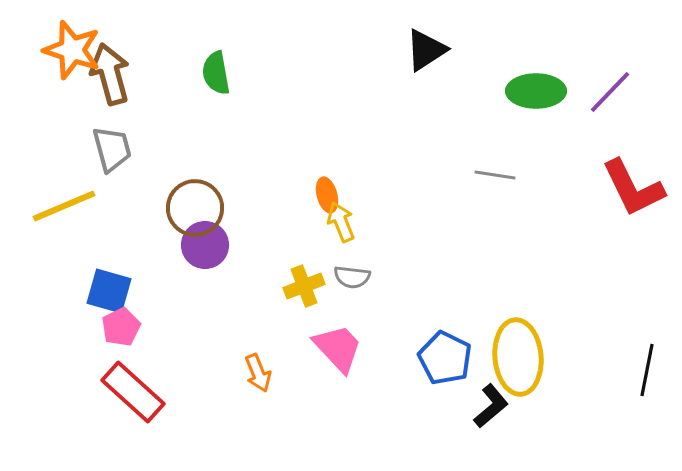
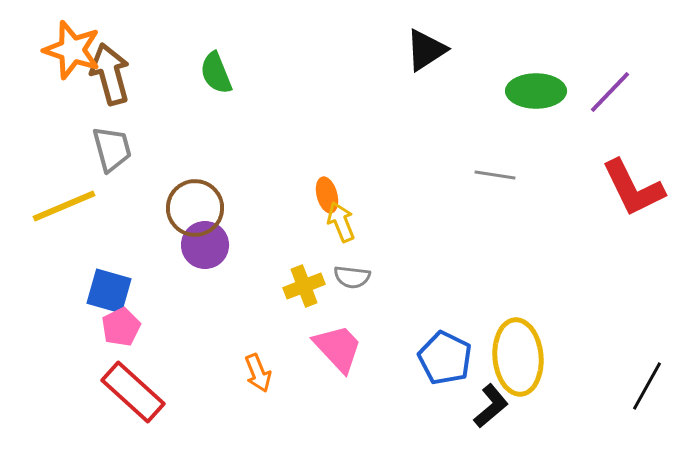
green semicircle: rotated 12 degrees counterclockwise
black line: moved 16 px down; rotated 18 degrees clockwise
